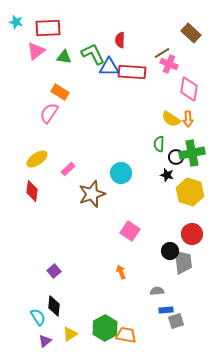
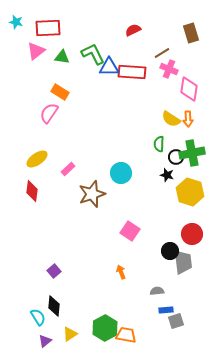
brown rectangle at (191, 33): rotated 30 degrees clockwise
red semicircle at (120, 40): moved 13 px right, 10 px up; rotated 63 degrees clockwise
green triangle at (64, 57): moved 2 px left
pink cross at (169, 64): moved 5 px down
